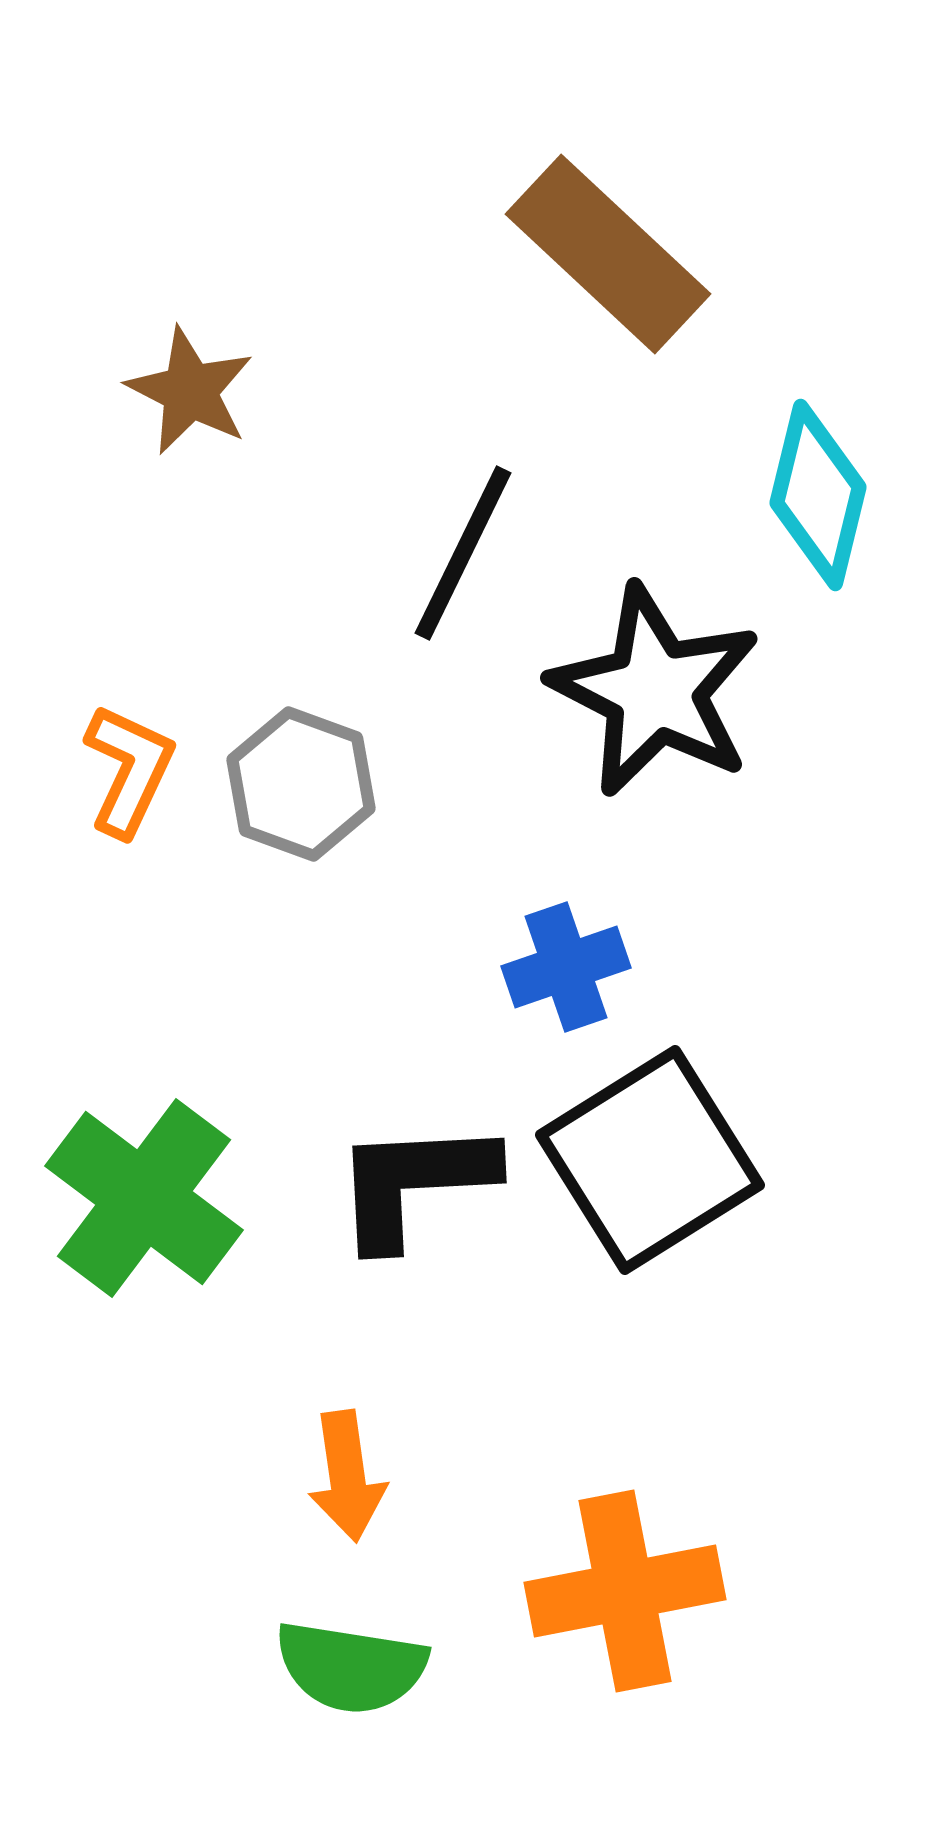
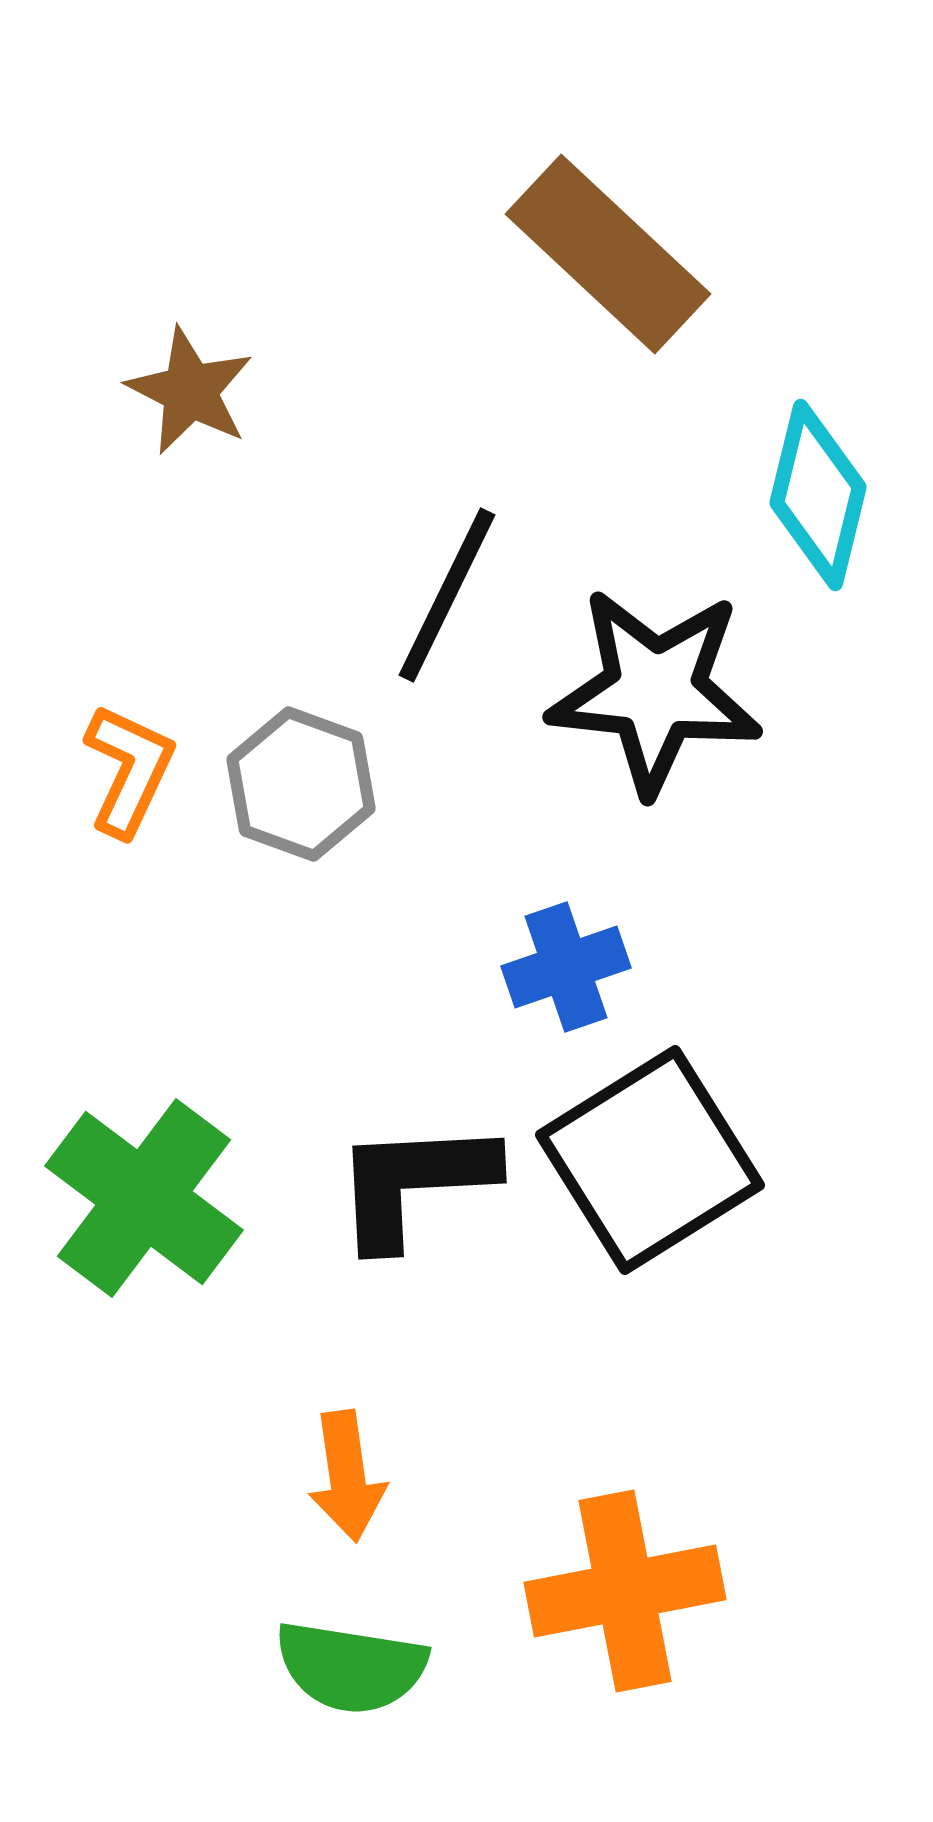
black line: moved 16 px left, 42 px down
black star: rotated 21 degrees counterclockwise
